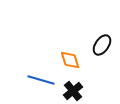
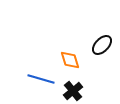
black ellipse: rotated 10 degrees clockwise
blue line: moved 1 px up
